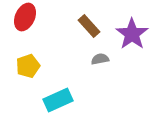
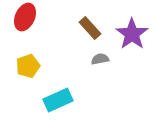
brown rectangle: moved 1 px right, 2 px down
